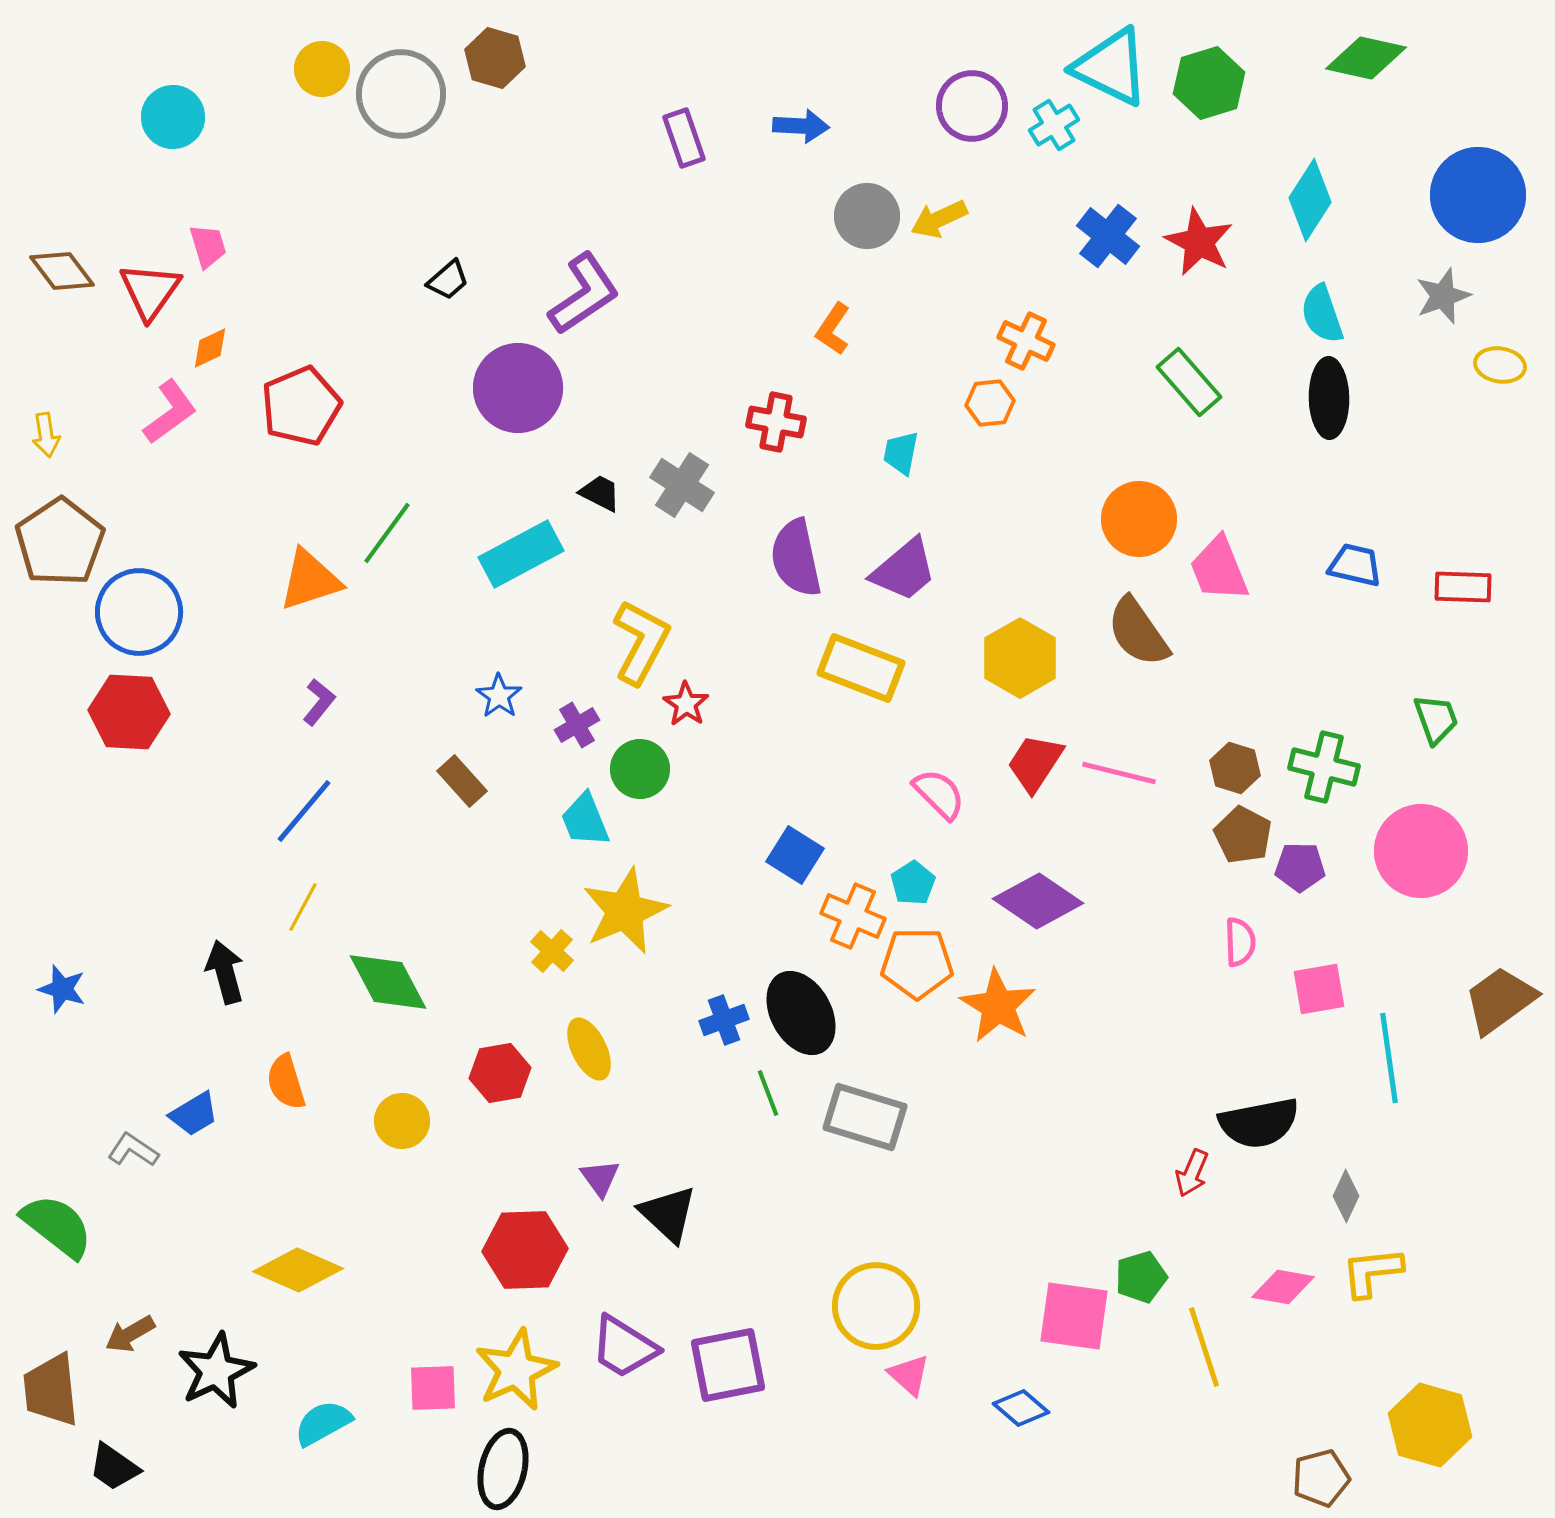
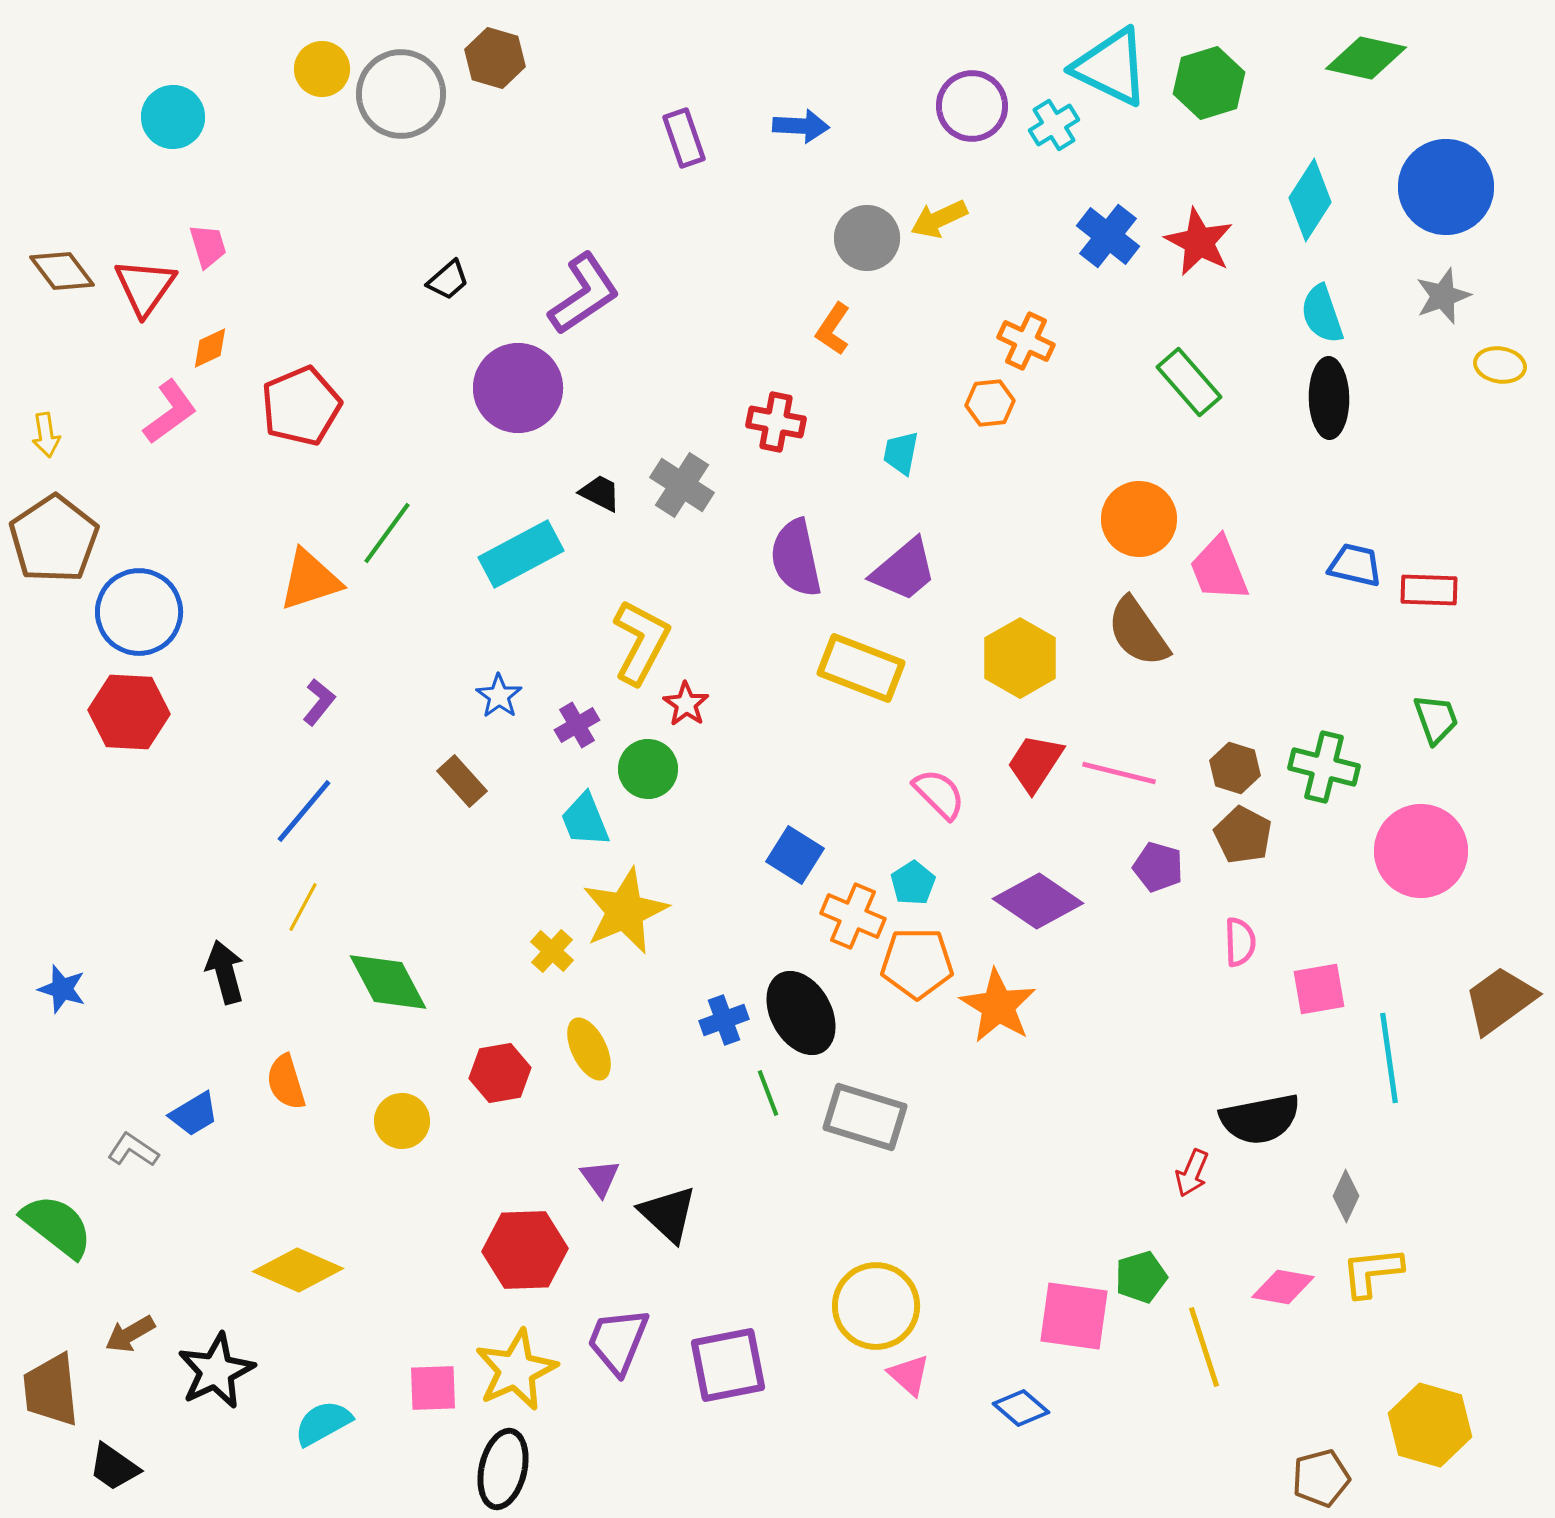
blue circle at (1478, 195): moved 32 px left, 8 px up
gray circle at (867, 216): moved 22 px down
red triangle at (150, 291): moved 5 px left, 4 px up
brown pentagon at (60, 542): moved 6 px left, 3 px up
red rectangle at (1463, 587): moved 34 px left, 3 px down
green circle at (640, 769): moved 8 px right
purple pentagon at (1300, 867): moved 142 px left; rotated 15 degrees clockwise
black semicircle at (1259, 1123): moved 1 px right, 4 px up
purple trapezoid at (624, 1347): moved 6 px left, 6 px up; rotated 80 degrees clockwise
